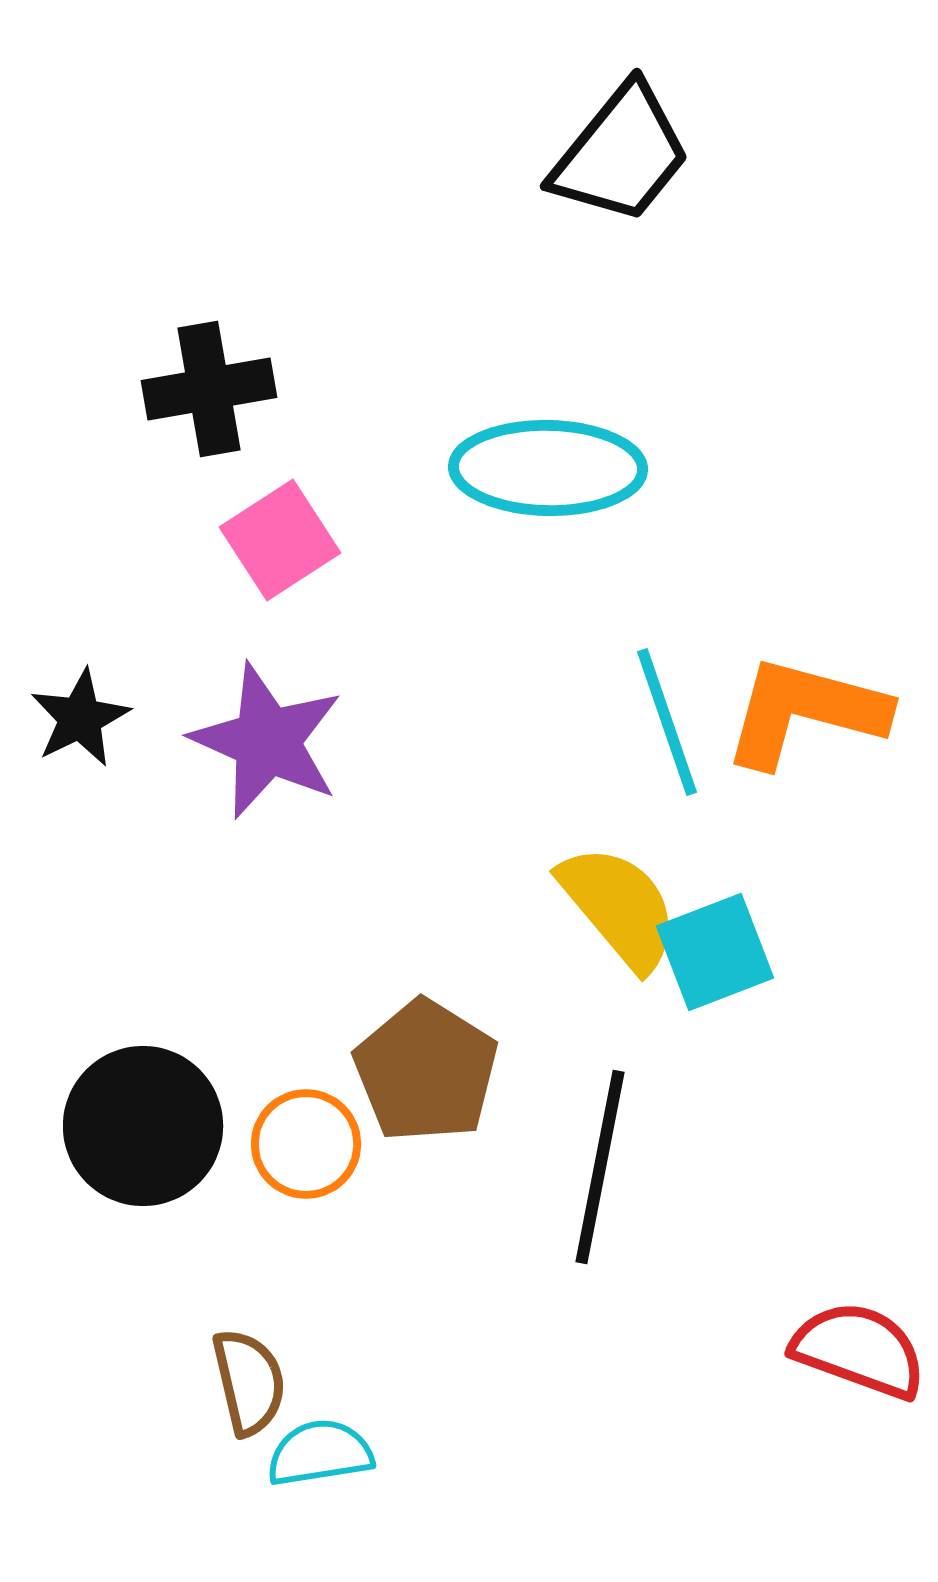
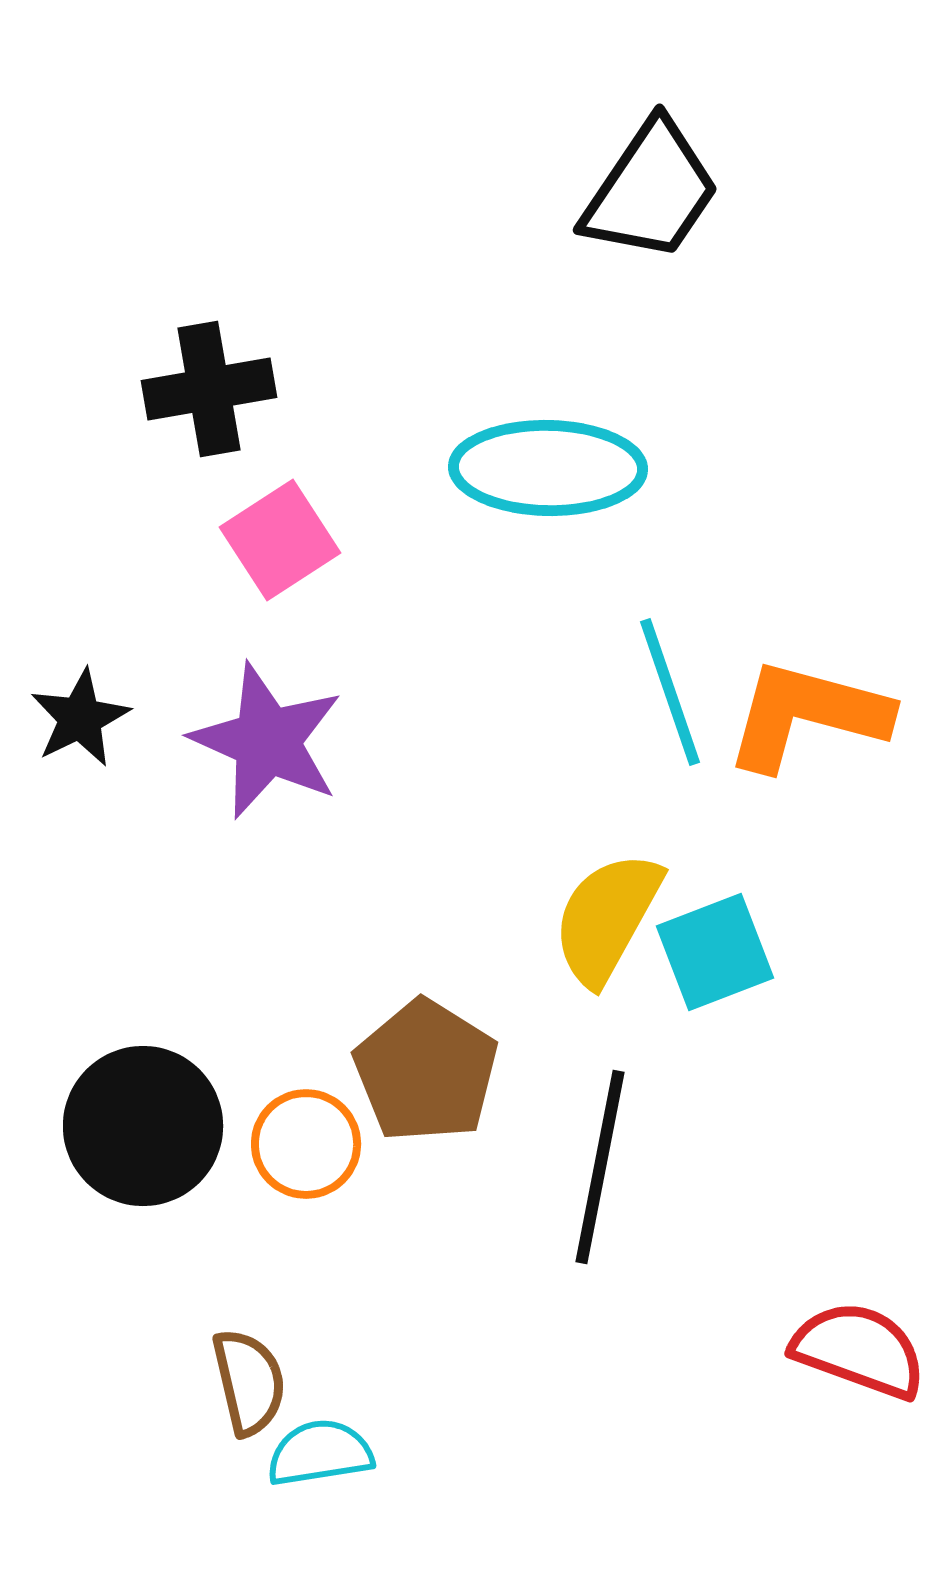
black trapezoid: moved 30 px right, 37 px down; rotated 5 degrees counterclockwise
orange L-shape: moved 2 px right, 3 px down
cyan line: moved 3 px right, 30 px up
yellow semicircle: moved 12 px left, 11 px down; rotated 111 degrees counterclockwise
